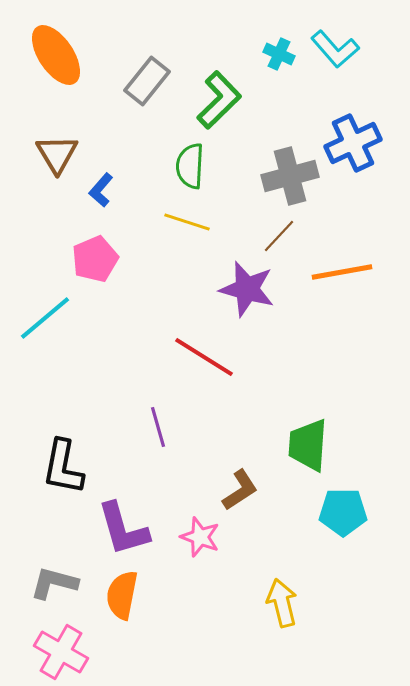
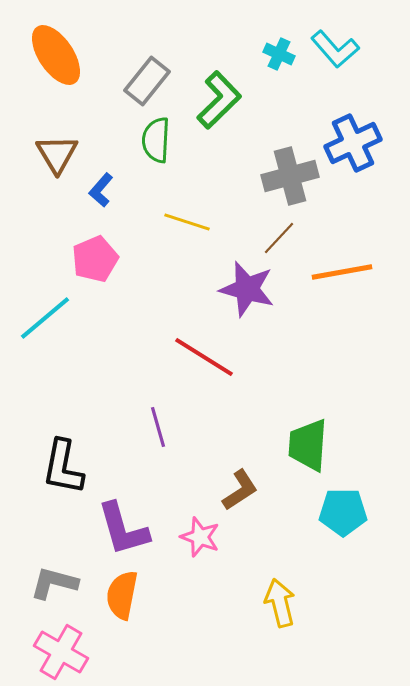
green semicircle: moved 34 px left, 26 px up
brown line: moved 2 px down
yellow arrow: moved 2 px left
